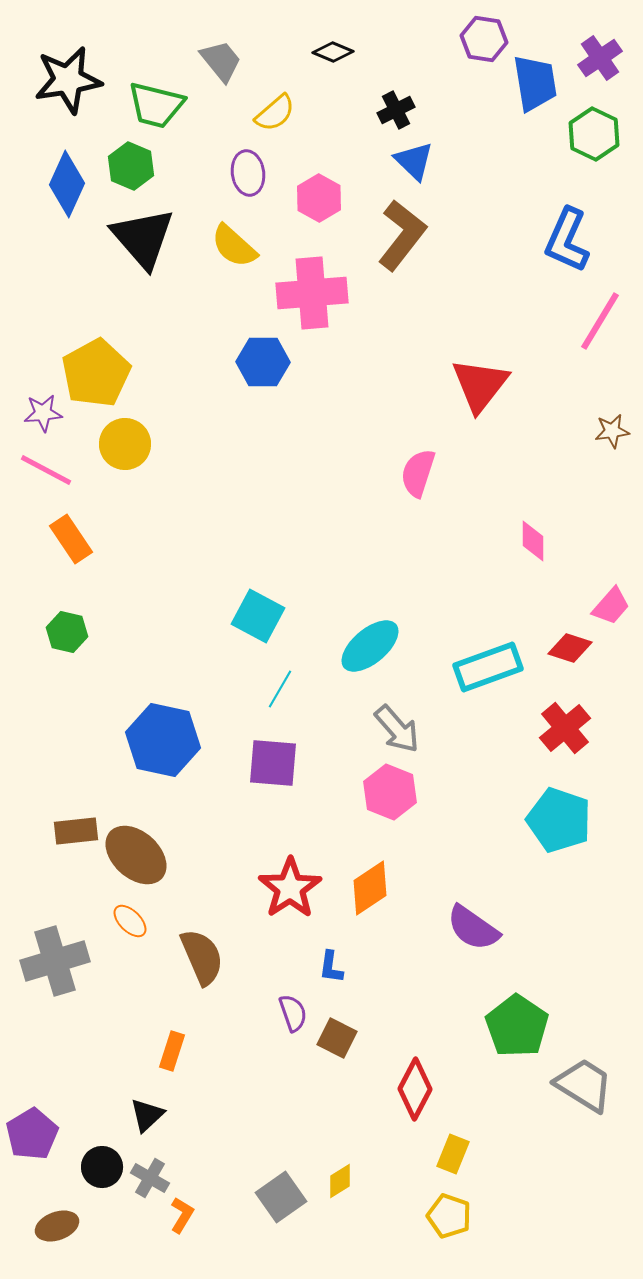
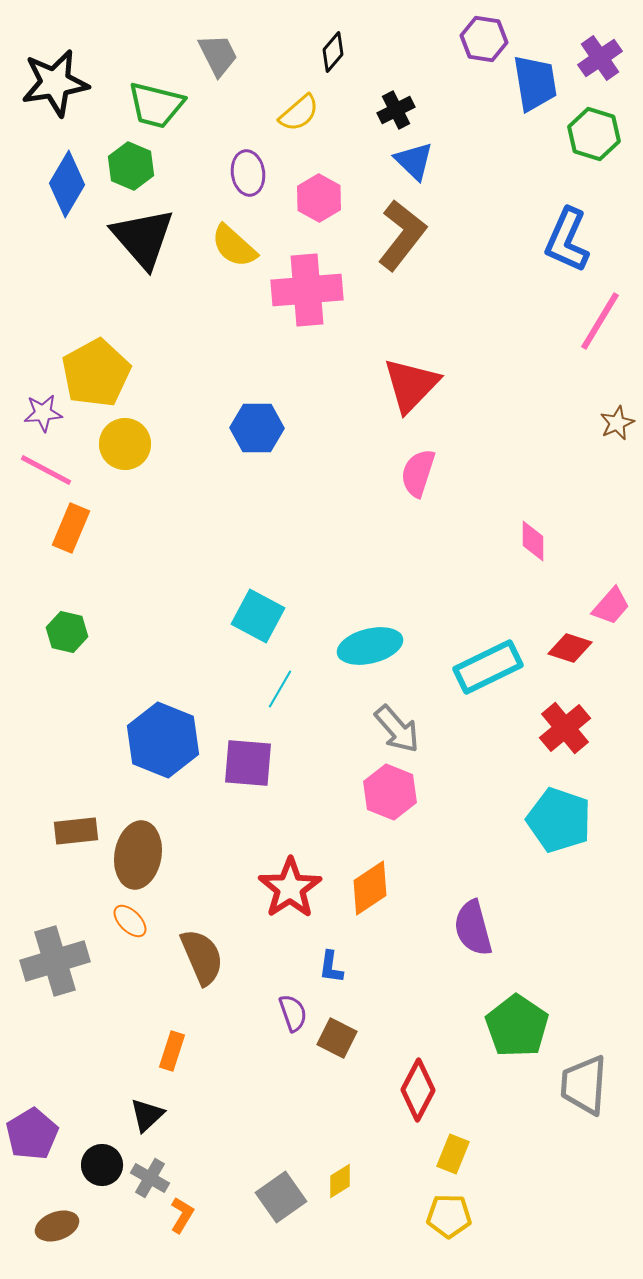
black diamond at (333, 52): rotated 72 degrees counterclockwise
gray trapezoid at (221, 61): moved 3 px left, 6 px up; rotated 12 degrees clockwise
black star at (68, 80): moved 13 px left, 3 px down
yellow semicircle at (275, 113): moved 24 px right
green hexagon at (594, 134): rotated 9 degrees counterclockwise
blue diamond at (67, 184): rotated 6 degrees clockwise
pink cross at (312, 293): moved 5 px left, 3 px up
blue hexagon at (263, 362): moved 6 px left, 66 px down
red triangle at (480, 385): moved 69 px left; rotated 6 degrees clockwise
brown star at (612, 431): moved 5 px right, 8 px up; rotated 16 degrees counterclockwise
orange rectangle at (71, 539): moved 11 px up; rotated 57 degrees clockwise
cyan ellipse at (370, 646): rotated 26 degrees clockwise
cyan rectangle at (488, 667): rotated 6 degrees counterclockwise
blue hexagon at (163, 740): rotated 10 degrees clockwise
purple square at (273, 763): moved 25 px left
brown ellipse at (136, 855): moved 2 px right; rotated 58 degrees clockwise
purple semicircle at (473, 928): rotated 40 degrees clockwise
gray trapezoid at (584, 1085): rotated 118 degrees counterclockwise
red diamond at (415, 1089): moved 3 px right, 1 px down
black circle at (102, 1167): moved 2 px up
yellow pentagon at (449, 1216): rotated 18 degrees counterclockwise
